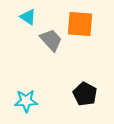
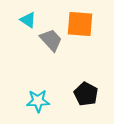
cyan triangle: moved 3 px down
black pentagon: moved 1 px right
cyan star: moved 12 px right
